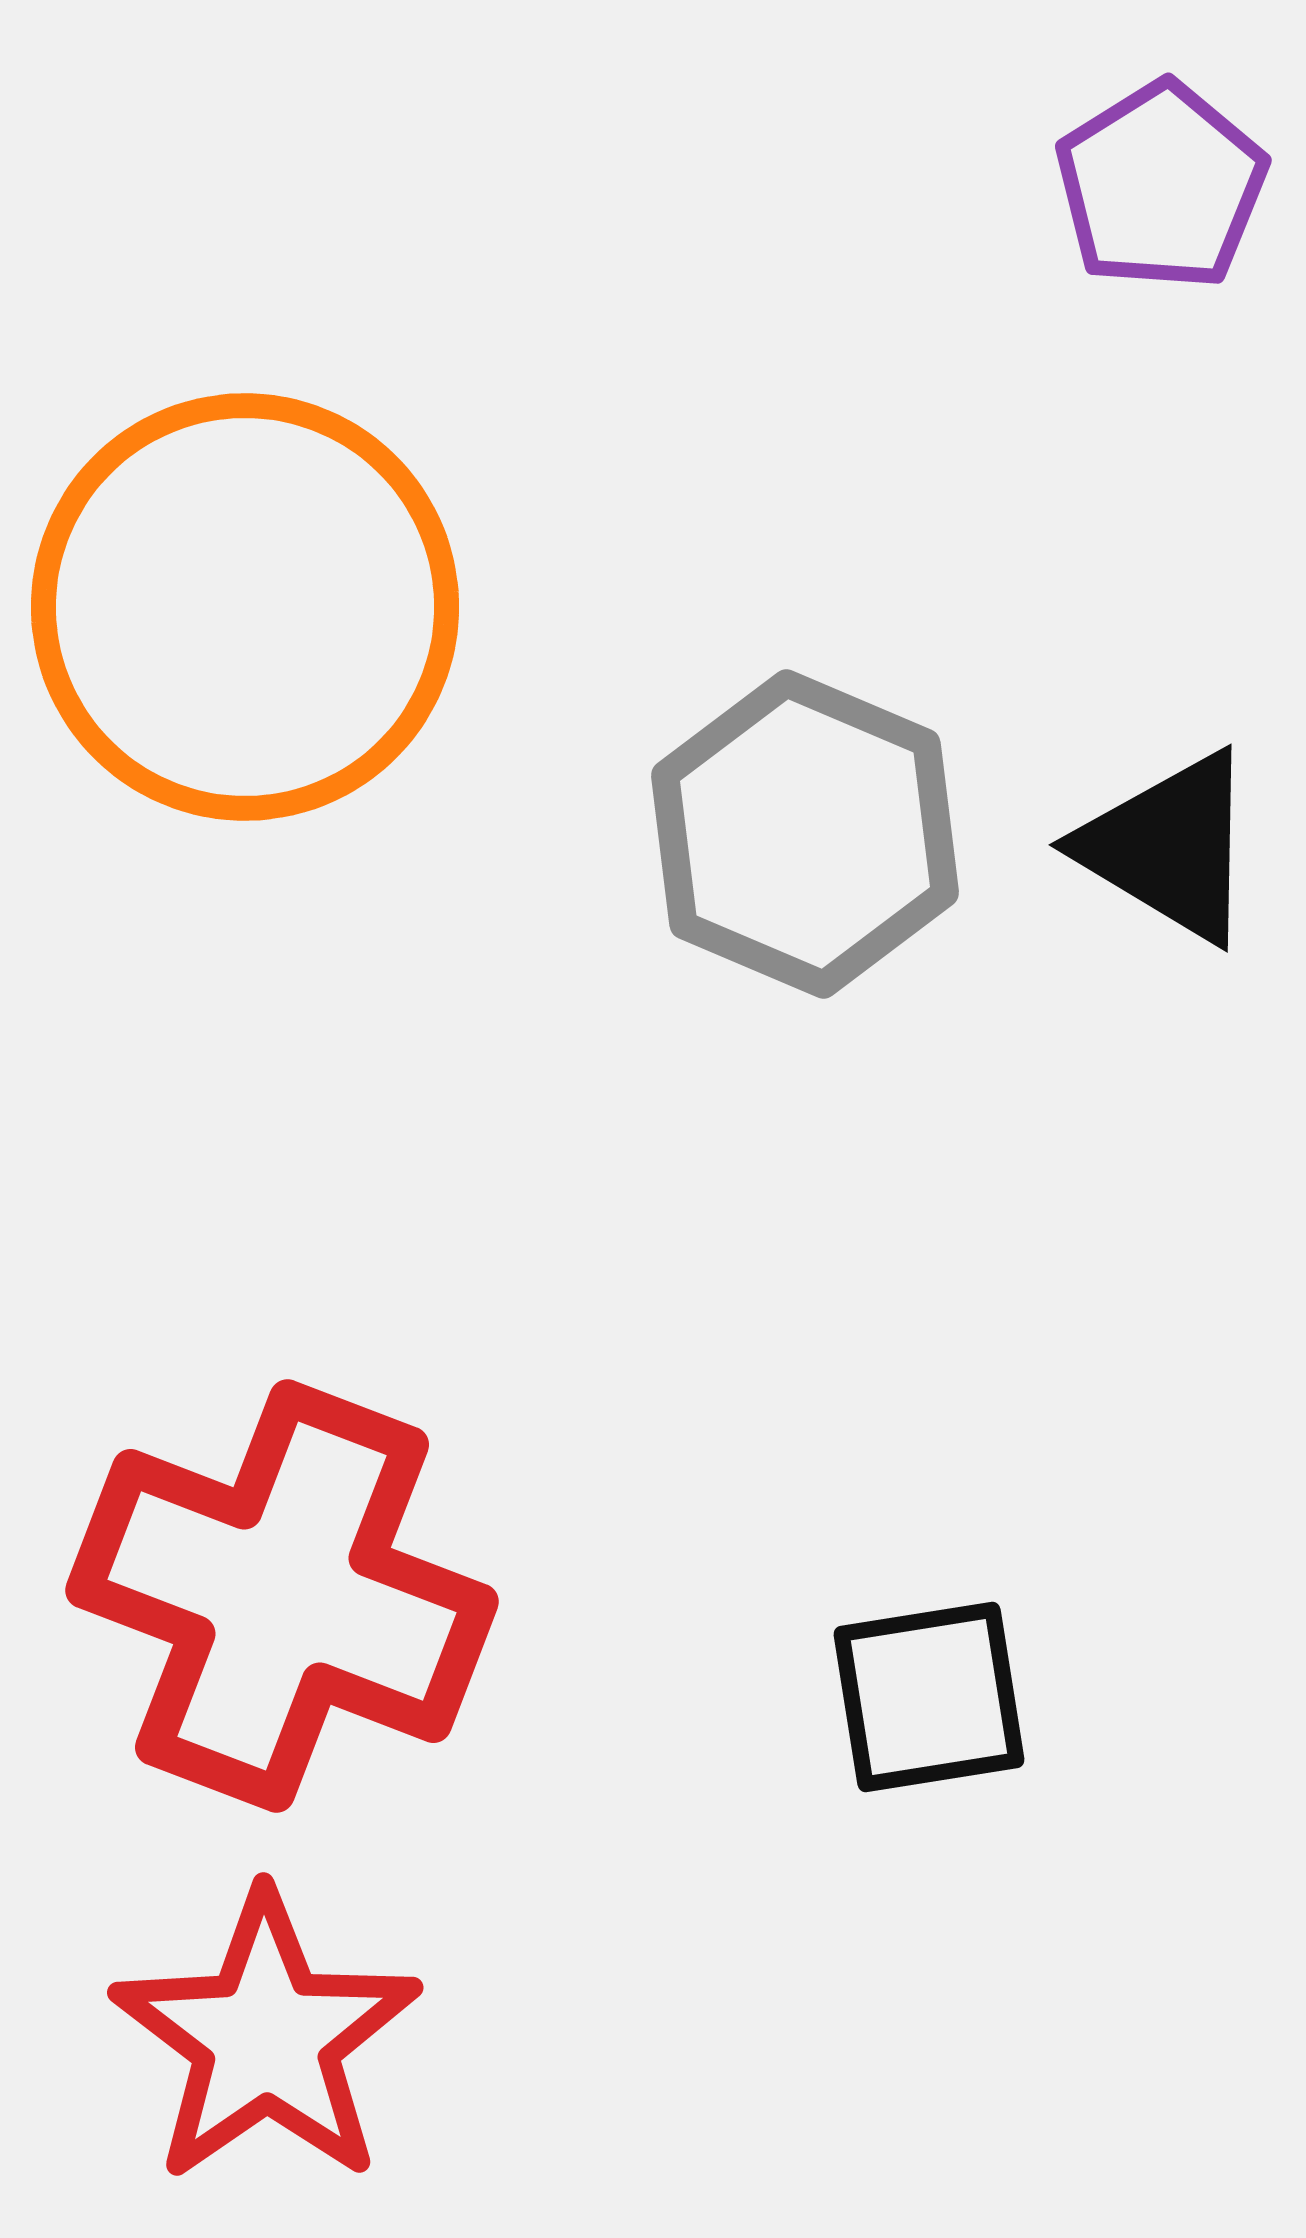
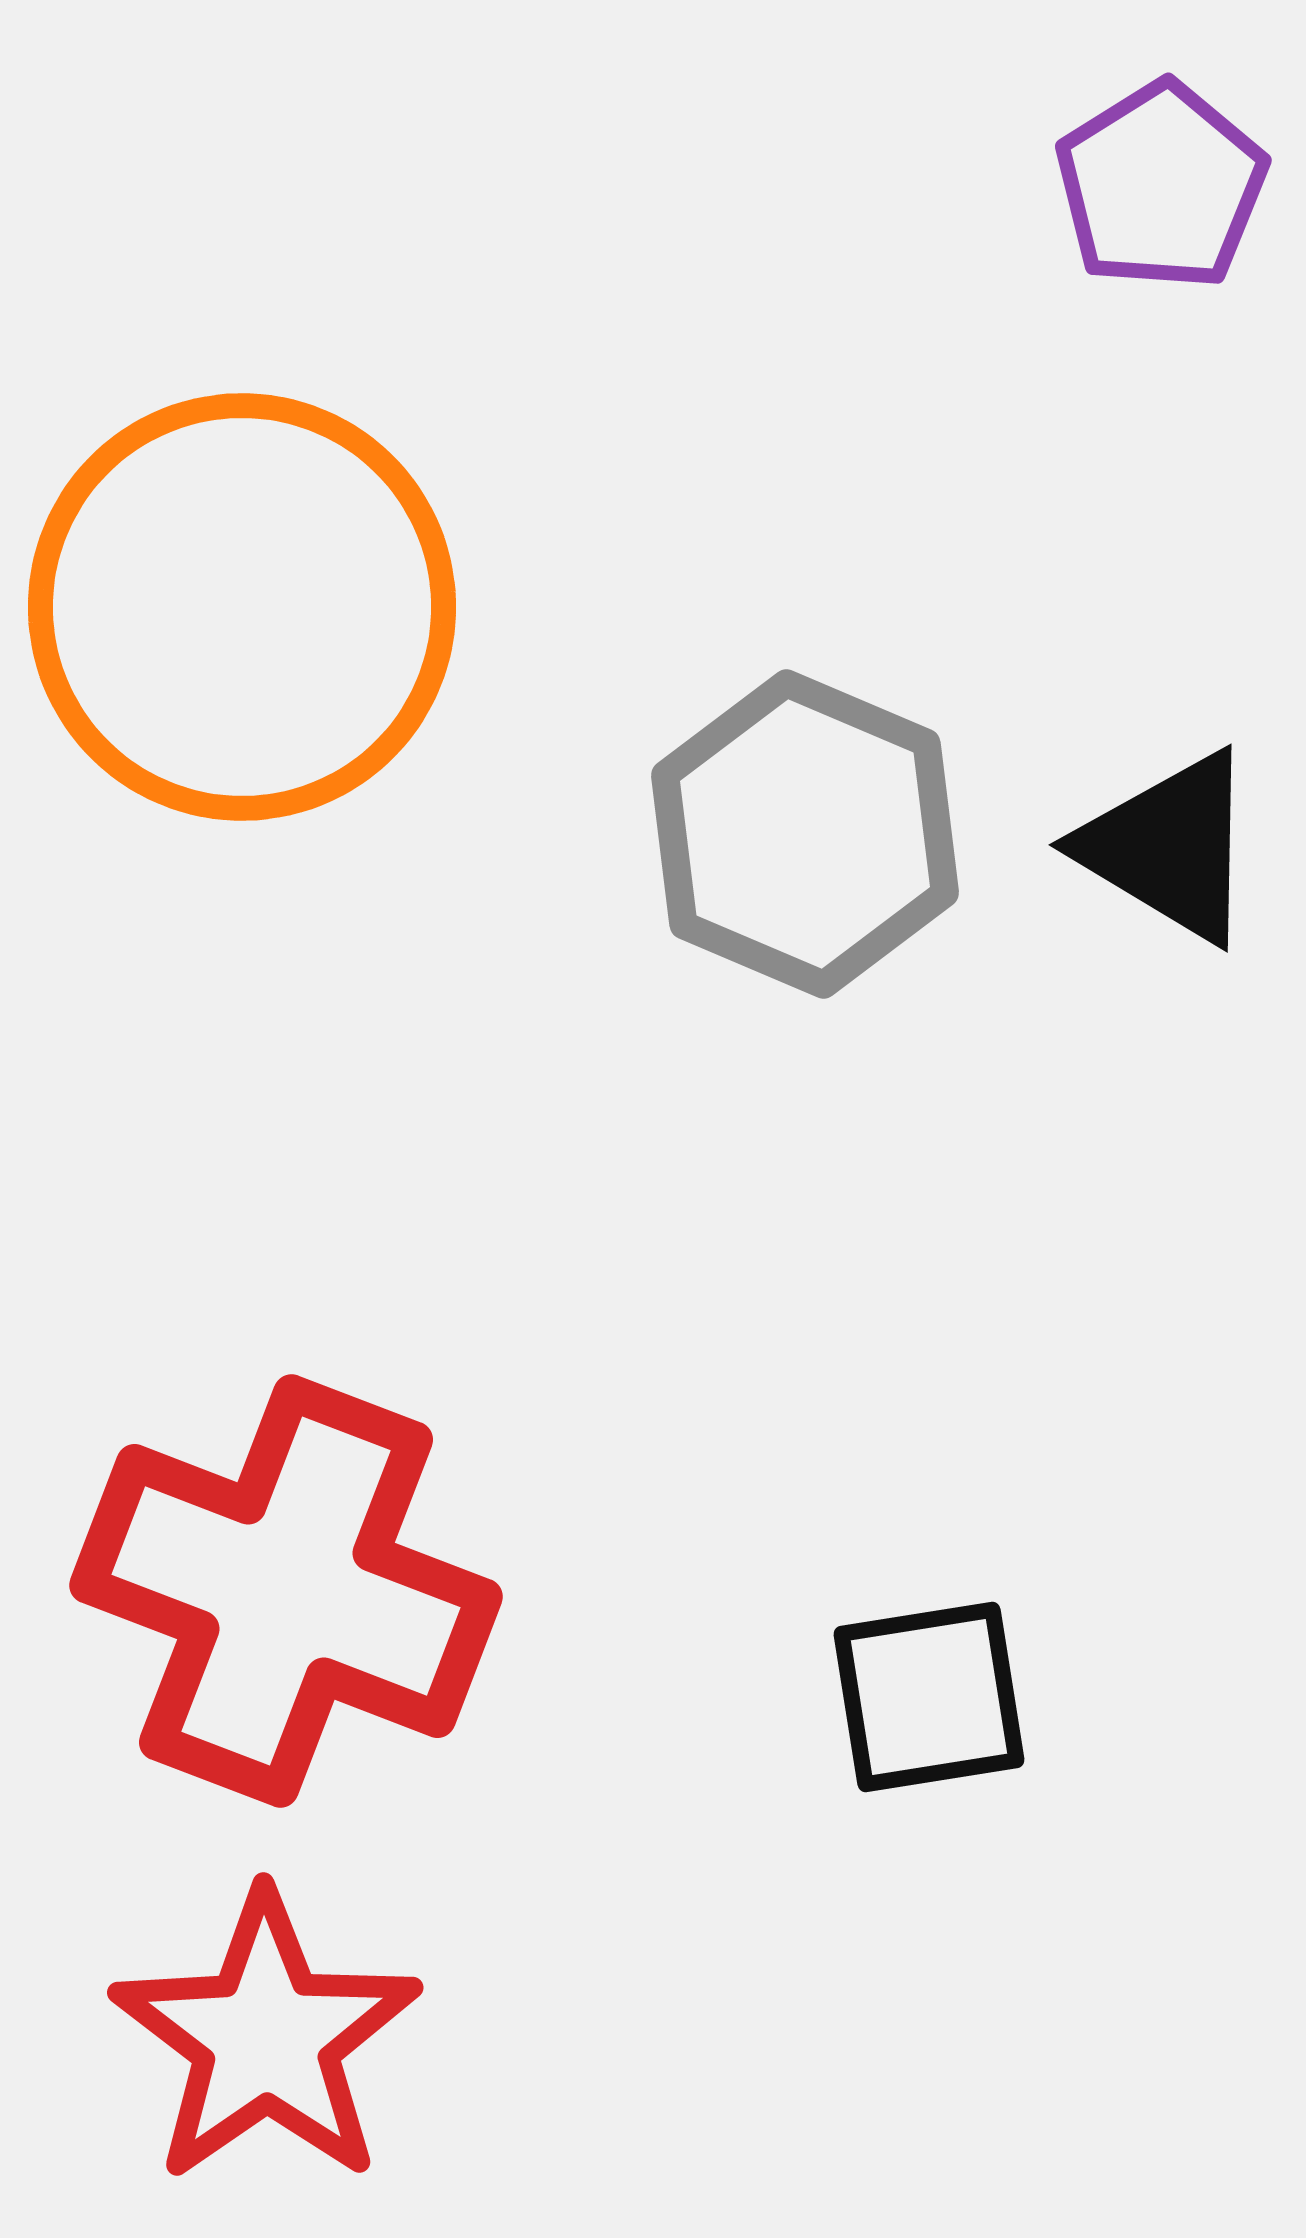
orange circle: moved 3 px left
red cross: moved 4 px right, 5 px up
